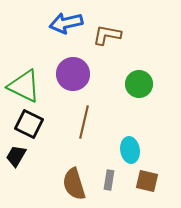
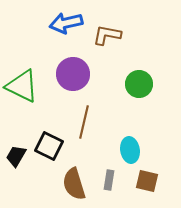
green triangle: moved 2 px left
black square: moved 20 px right, 22 px down
